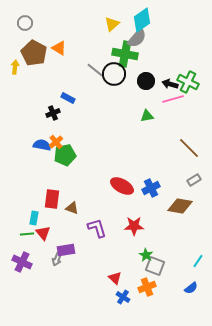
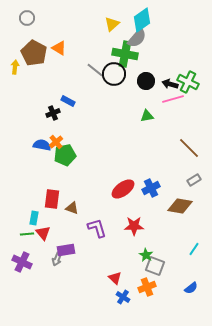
gray circle at (25, 23): moved 2 px right, 5 px up
blue rectangle at (68, 98): moved 3 px down
red ellipse at (122, 186): moved 1 px right, 3 px down; rotated 65 degrees counterclockwise
cyan line at (198, 261): moved 4 px left, 12 px up
